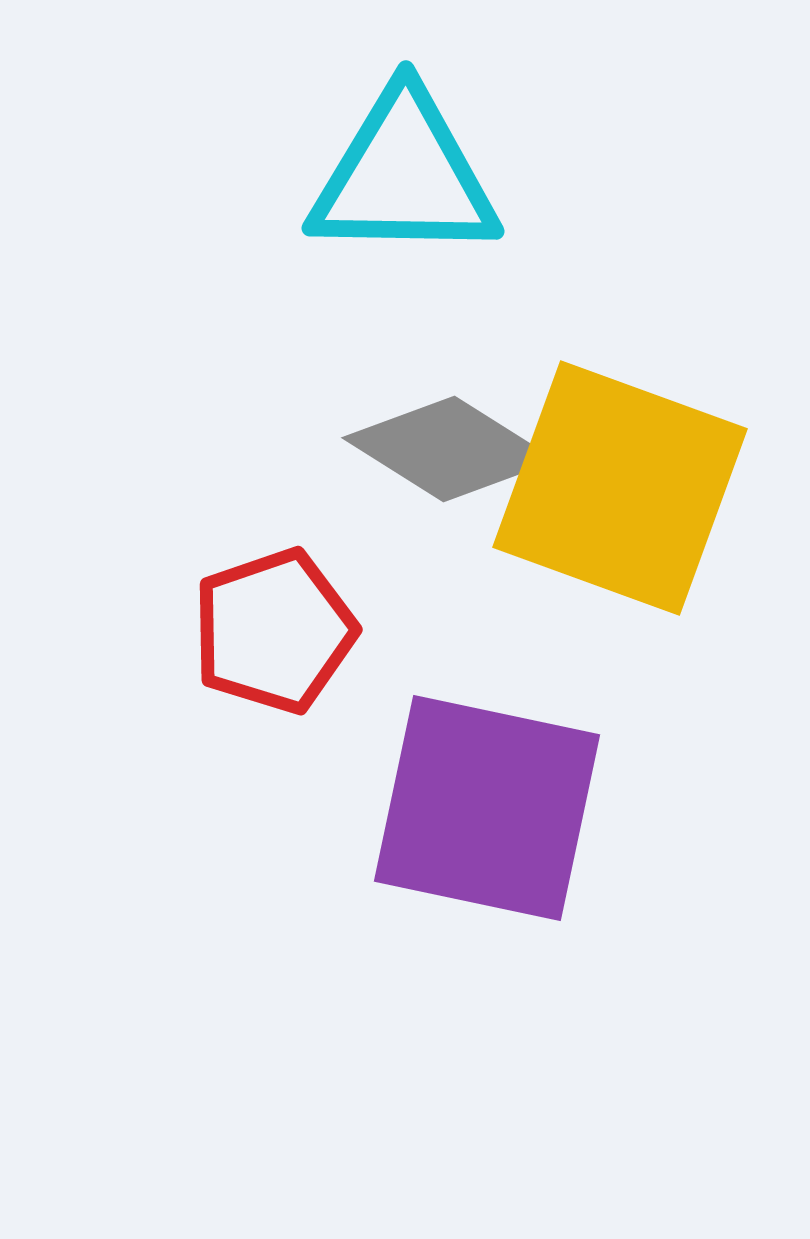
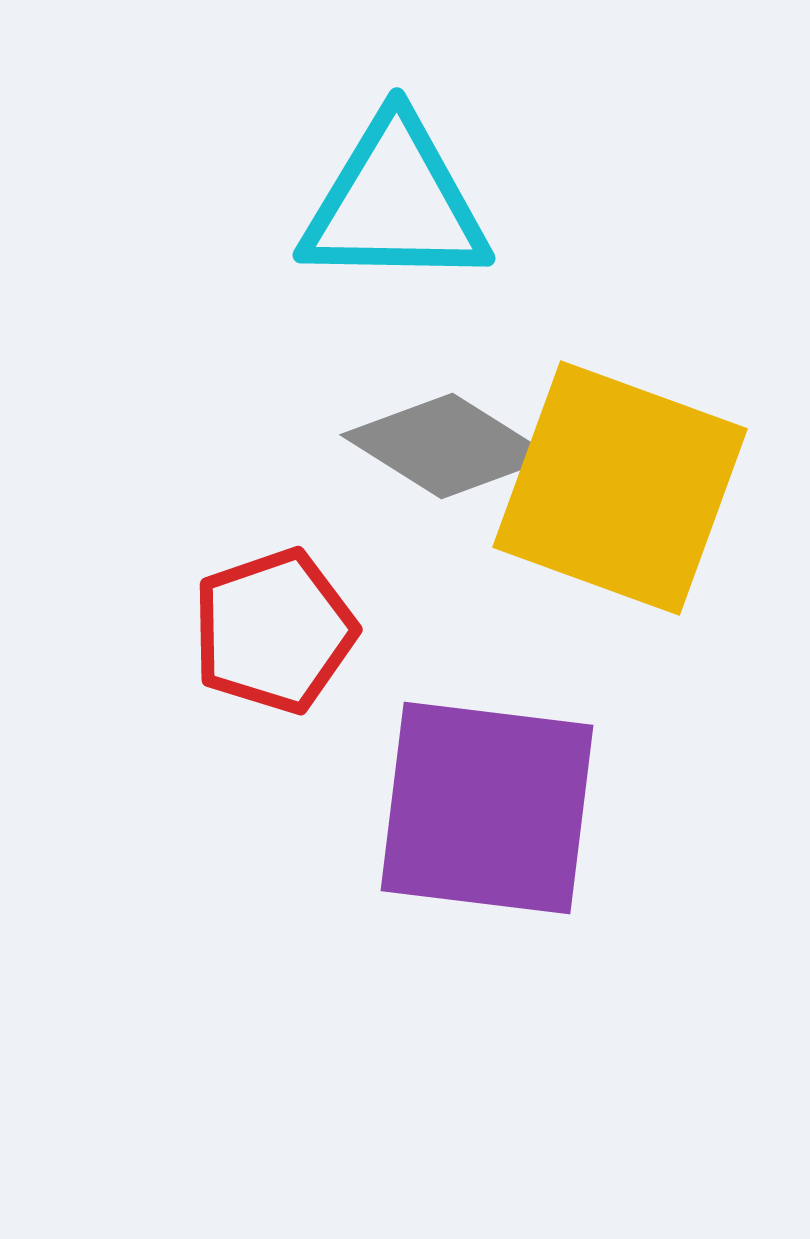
cyan triangle: moved 9 px left, 27 px down
gray diamond: moved 2 px left, 3 px up
purple square: rotated 5 degrees counterclockwise
